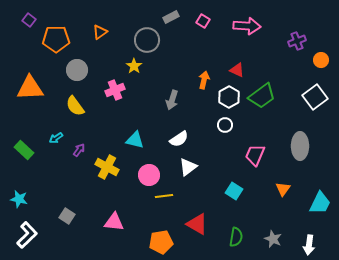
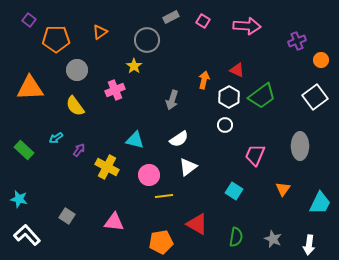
white L-shape at (27, 235): rotated 88 degrees counterclockwise
